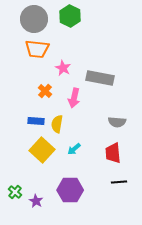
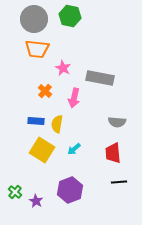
green hexagon: rotated 15 degrees counterclockwise
yellow square: rotated 10 degrees counterclockwise
purple hexagon: rotated 20 degrees counterclockwise
